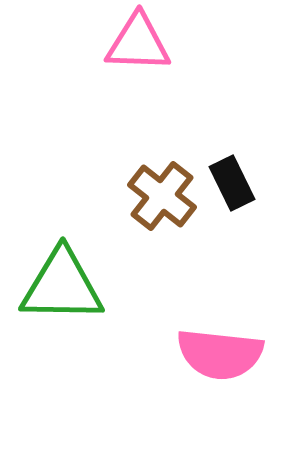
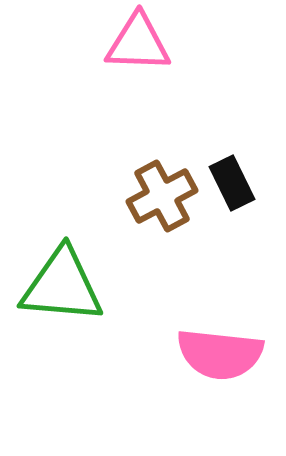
brown cross: rotated 24 degrees clockwise
green triangle: rotated 4 degrees clockwise
